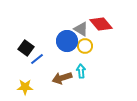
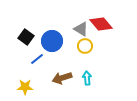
blue circle: moved 15 px left
black square: moved 11 px up
cyan arrow: moved 6 px right, 7 px down
